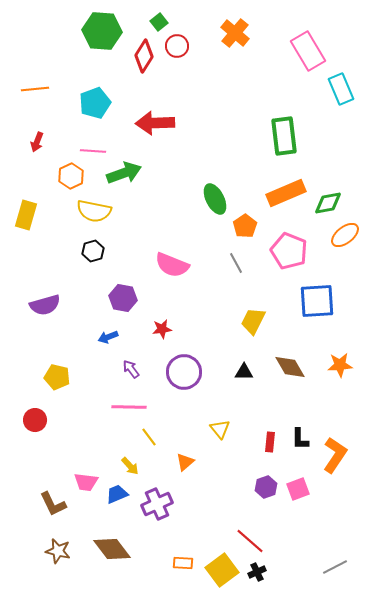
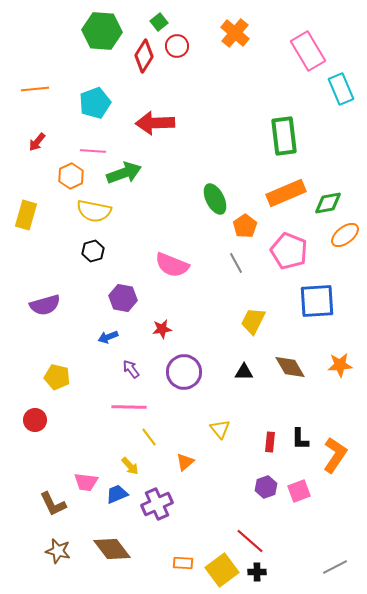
red arrow at (37, 142): rotated 18 degrees clockwise
pink square at (298, 489): moved 1 px right, 2 px down
black cross at (257, 572): rotated 24 degrees clockwise
